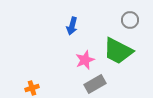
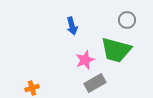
gray circle: moved 3 px left
blue arrow: rotated 30 degrees counterclockwise
green trapezoid: moved 2 px left, 1 px up; rotated 12 degrees counterclockwise
gray rectangle: moved 1 px up
